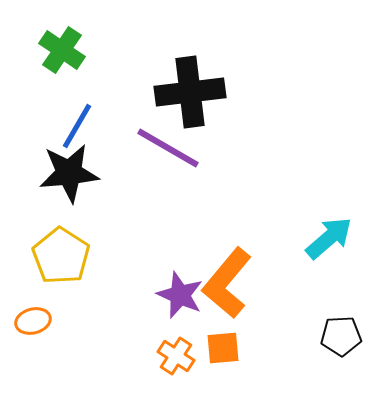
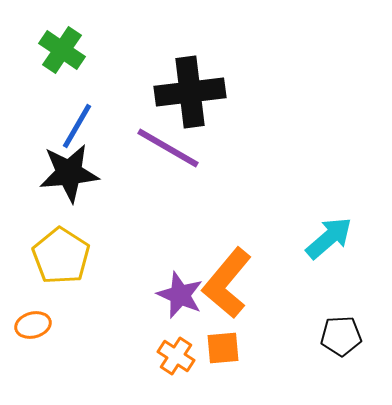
orange ellipse: moved 4 px down
